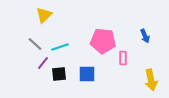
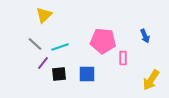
yellow arrow: rotated 45 degrees clockwise
